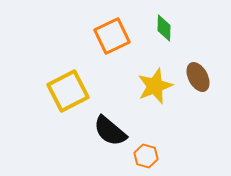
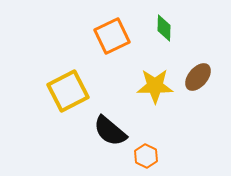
brown ellipse: rotated 68 degrees clockwise
yellow star: rotated 21 degrees clockwise
orange hexagon: rotated 10 degrees clockwise
